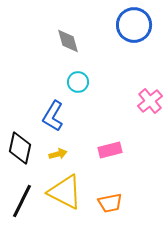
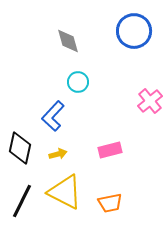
blue circle: moved 6 px down
blue L-shape: rotated 12 degrees clockwise
